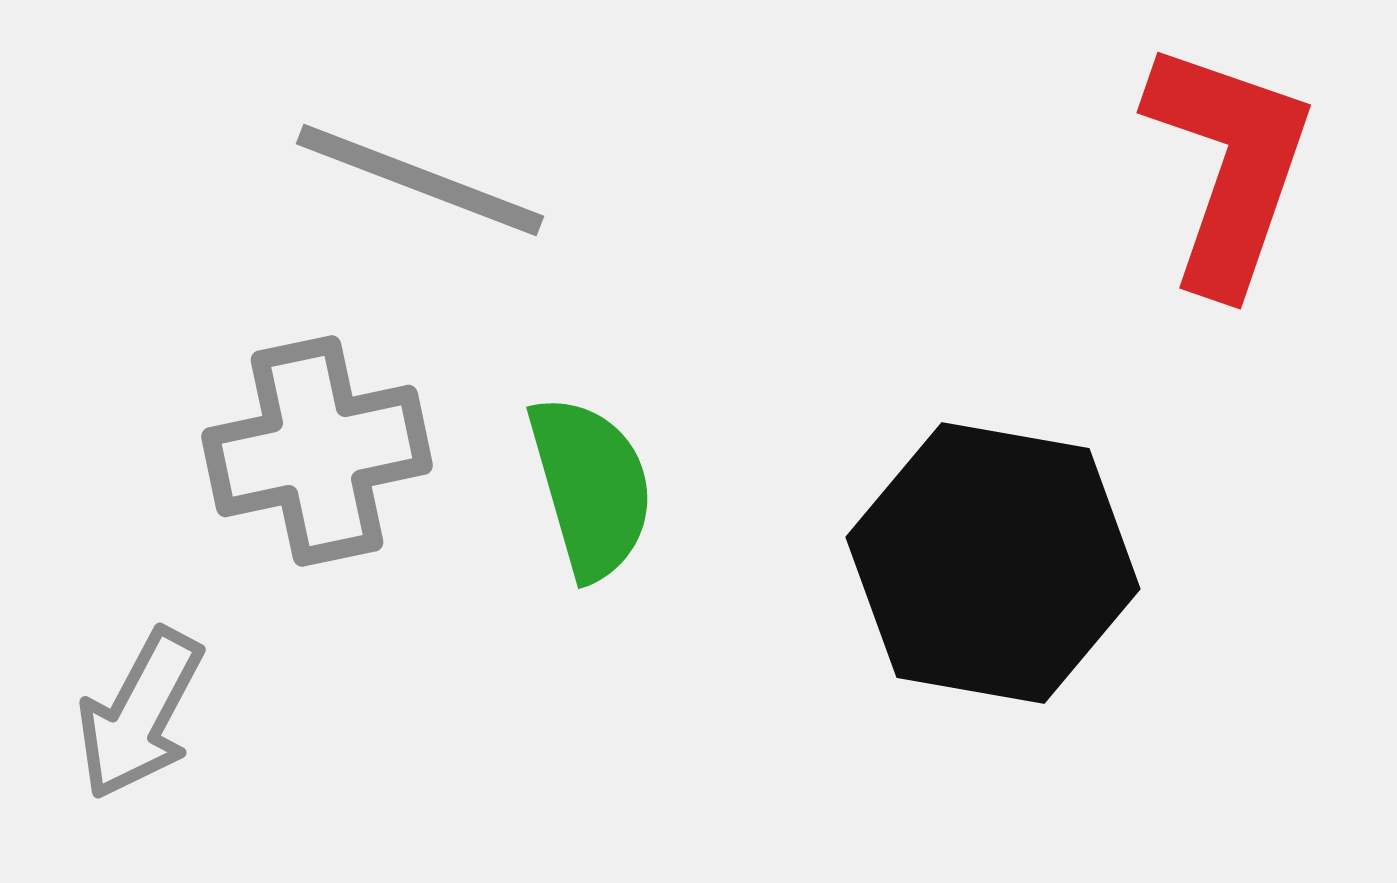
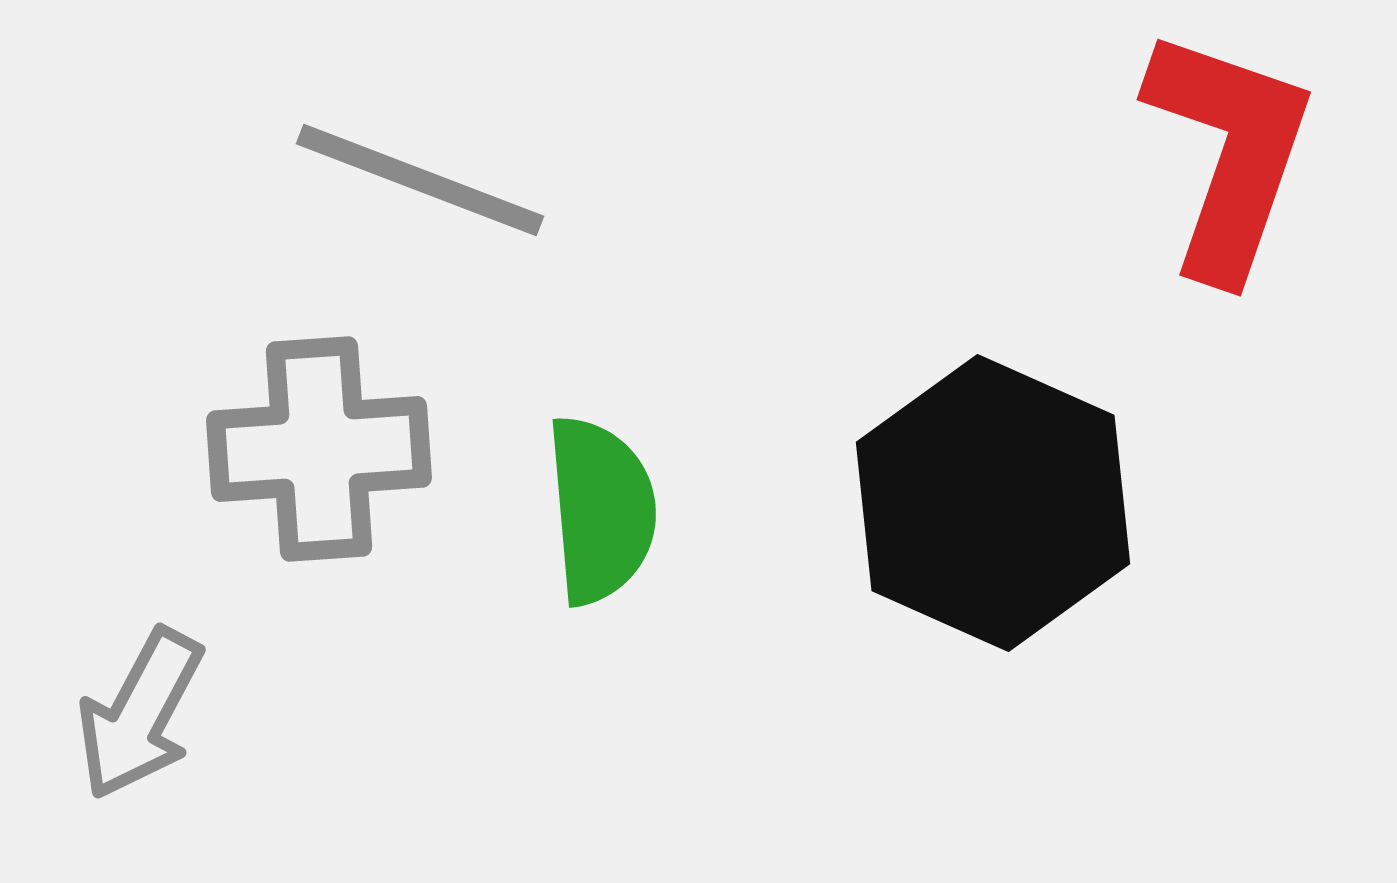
red L-shape: moved 13 px up
gray cross: moved 2 px right, 2 px up; rotated 8 degrees clockwise
green semicircle: moved 10 px right, 23 px down; rotated 11 degrees clockwise
black hexagon: moved 60 px up; rotated 14 degrees clockwise
